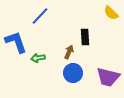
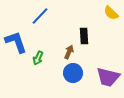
black rectangle: moved 1 px left, 1 px up
green arrow: rotated 56 degrees counterclockwise
